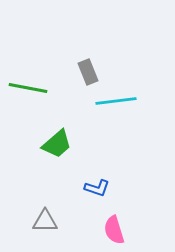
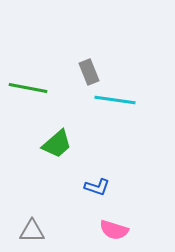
gray rectangle: moved 1 px right
cyan line: moved 1 px left, 1 px up; rotated 15 degrees clockwise
blue L-shape: moved 1 px up
gray triangle: moved 13 px left, 10 px down
pink semicircle: rotated 56 degrees counterclockwise
